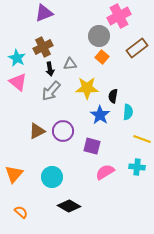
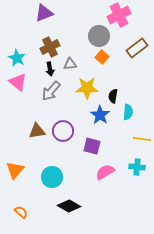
pink cross: moved 1 px up
brown cross: moved 7 px right
brown triangle: rotated 18 degrees clockwise
yellow line: rotated 12 degrees counterclockwise
orange triangle: moved 1 px right, 4 px up
